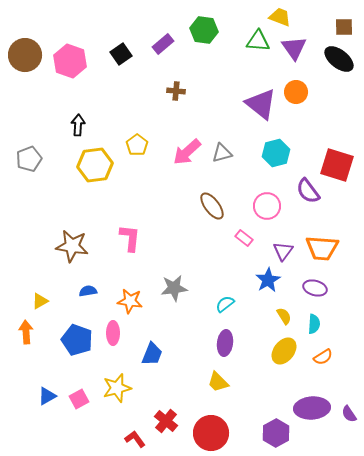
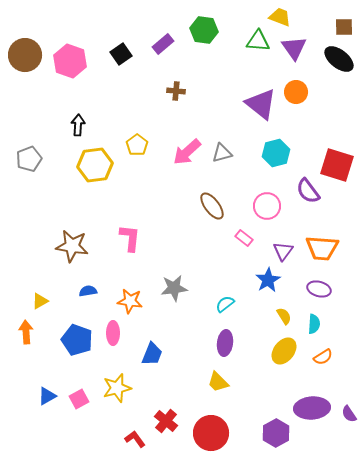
purple ellipse at (315, 288): moved 4 px right, 1 px down
